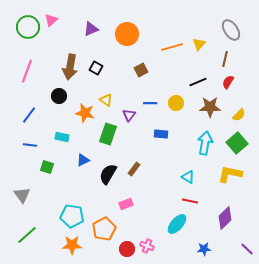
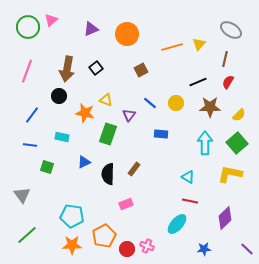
gray ellipse at (231, 30): rotated 25 degrees counterclockwise
brown arrow at (70, 67): moved 3 px left, 2 px down
black square at (96, 68): rotated 24 degrees clockwise
yellow triangle at (106, 100): rotated 16 degrees counterclockwise
blue line at (150, 103): rotated 40 degrees clockwise
blue line at (29, 115): moved 3 px right
cyan arrow at (205, 143): rotated 10 degrees counterclockwise
blue triangle at (83, 160): moved 1 px right, 2 px down
black semicircle at (108, 174): rotated 30 degrees counterclockwise
orange pentagon at (104, 229): moved 7 px down
